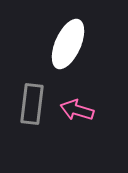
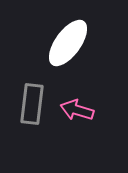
white ellipse: moved 1 px up; rotated 12 degrees clockwise
